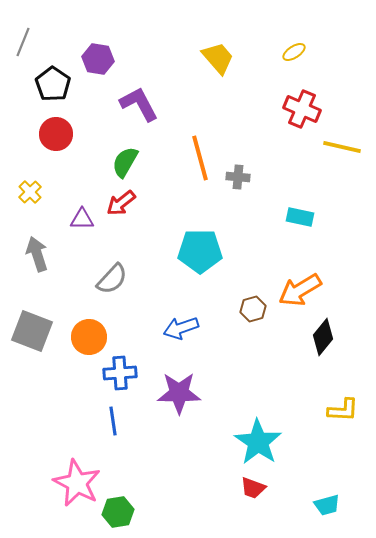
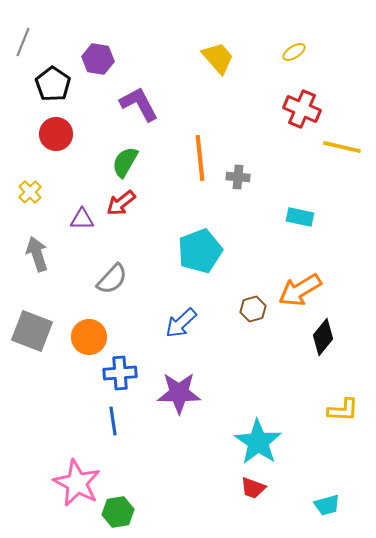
orange line: rotated 9 degrees clockwise
cyan pentagon: rotated 21 degrees counterclockwise
blue arrow: moved 5 px up; rotated 24 degrees counterclockwise
